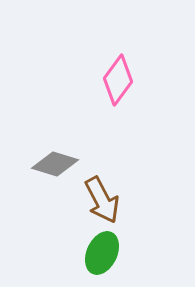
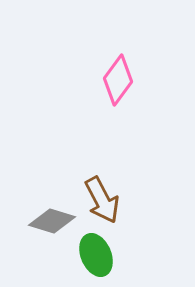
gray diamond: moved 3 px left, 57 px down
green ellipse: moved 6 px left, 2 px down; rotated 48 degrees counterclockwise
